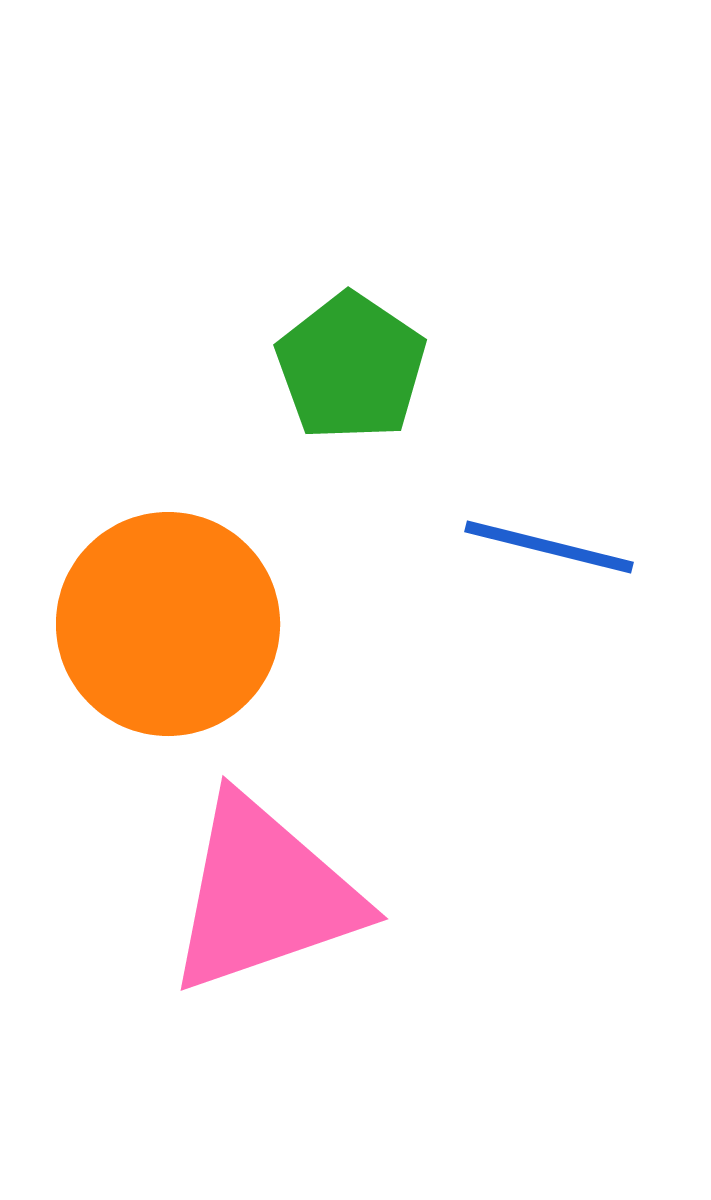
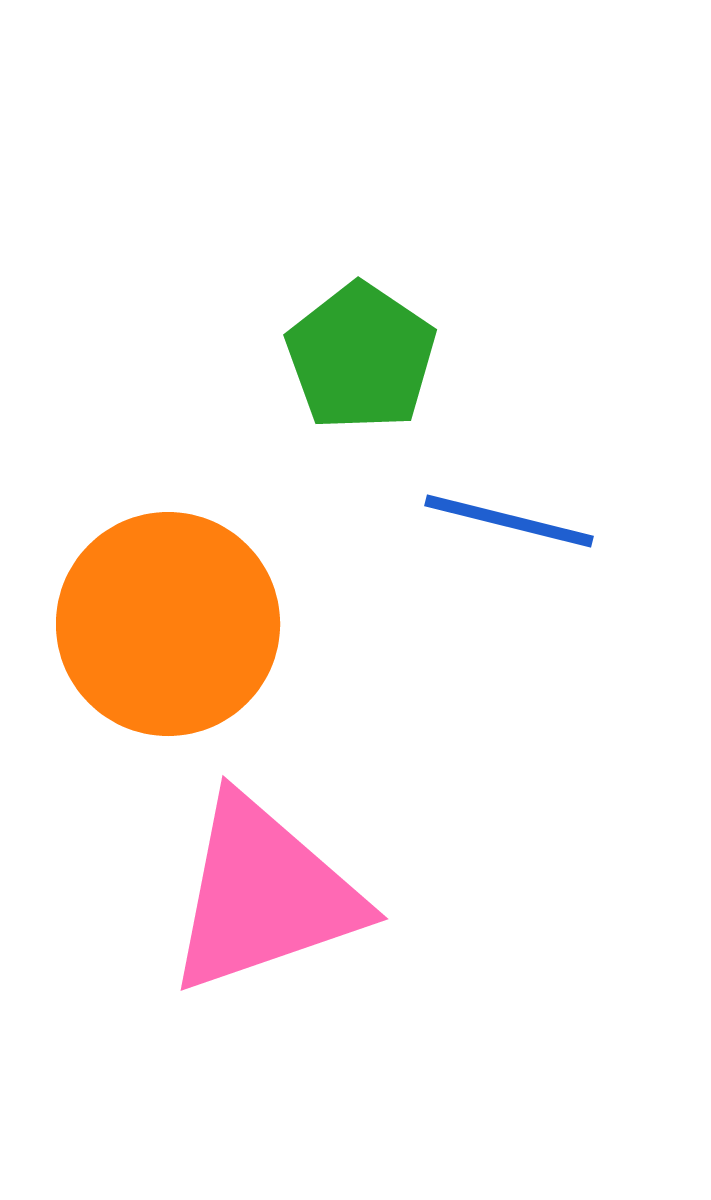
green pentagon: moved 10 px right, 10 px up
blue line: moved 40 px left, 26 px up
